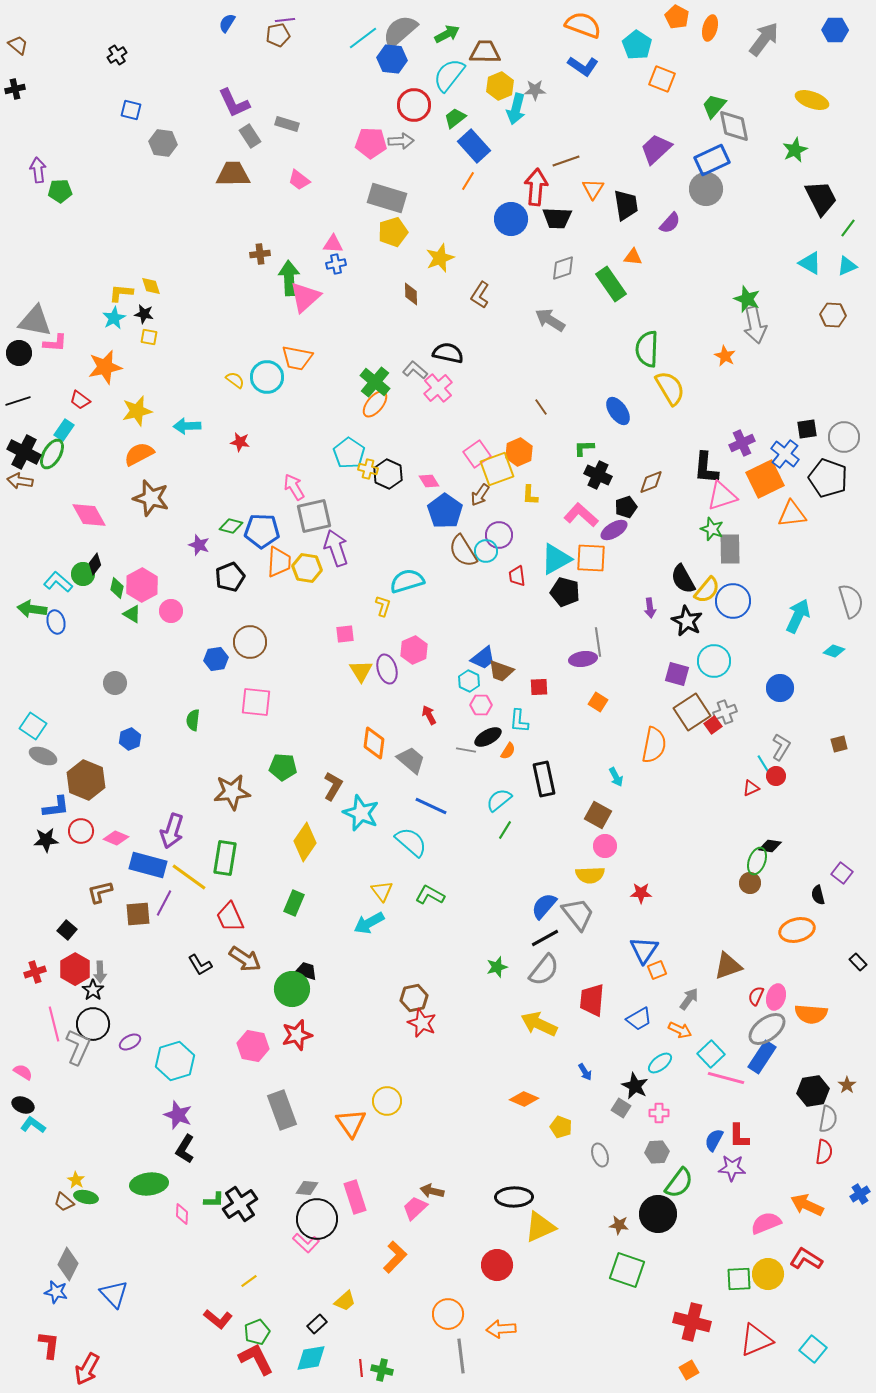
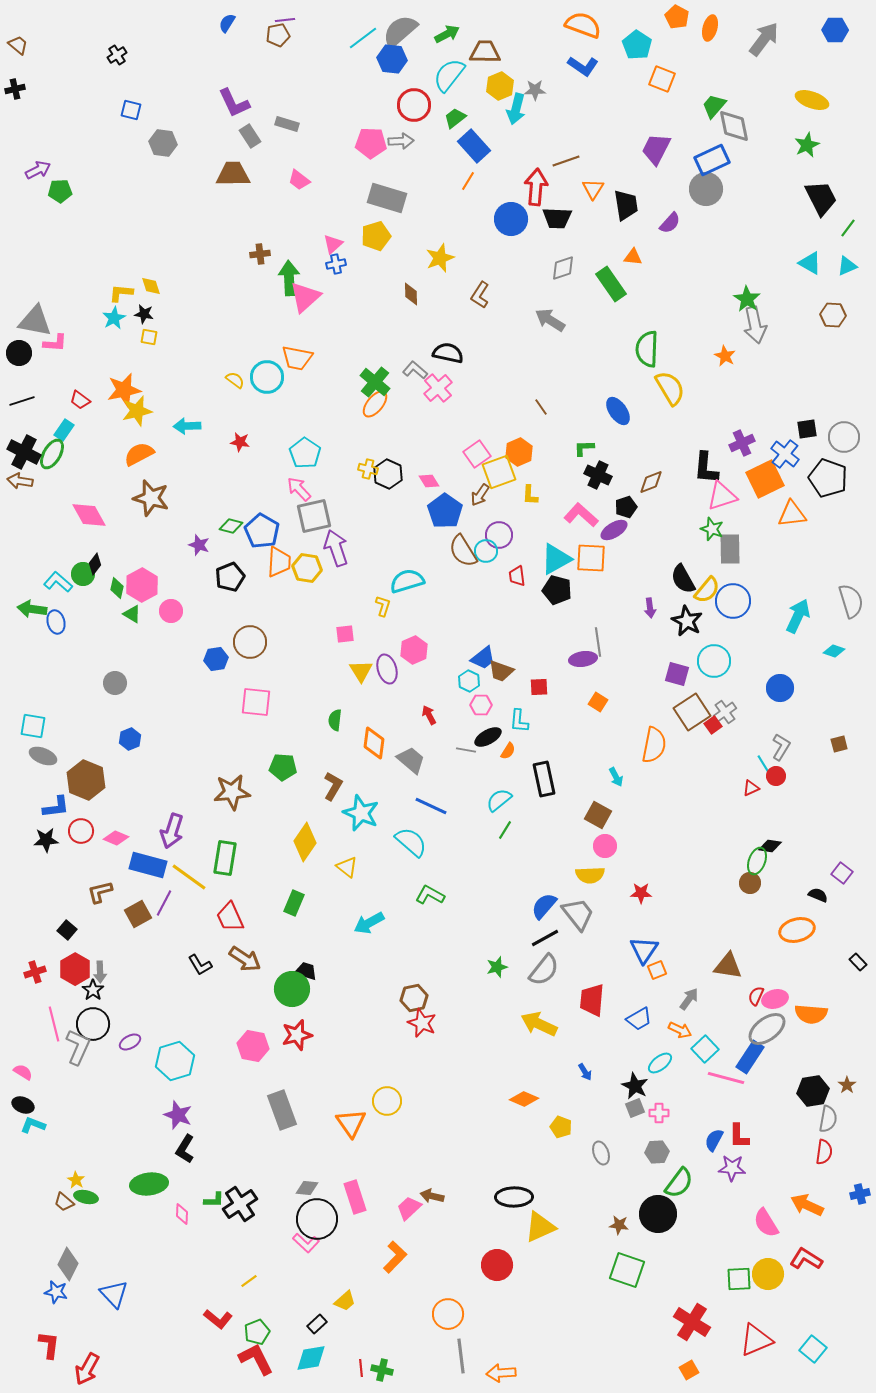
purple trapezoid at (656, 149): rotated 20 degrees counterclockwise
green star at (795, 150): moved 12 px right, 5 px up
purple arrow at (38, 170): rotated 70 degrees clockwise
yellow pentagon at (393, 232): moved 17 px left, 4 px down
pink triangle at (333, 244): rotated 45 degrees counterclockwise
green star at (747, 299): rotated 12 degrees clockwise
orange star at (105, 367): moved 19 px right, 23 px down
black line at (18, 401): moved 4 px right
cyan pentagon at (349, 453): moved 44 px left
yellow square at (497, 469): moved 2 px right, 3 px down
pink arrow at (294, 487): moved 5 px right, 2 px down; rotated 12 degrees counterclockwise
blue pentagon at (262, 531): rotated 28 degrees clockwise
black pentagon at (565, 592): moved 8 px left, 2 px up
gray cross at (725, 712): rotated 15 degrees counterclockwise
green semicircle at (193, 720): moved 142 px right
cyan square at (33, 726): rotated 24 degrees counterclockwise
yellow triangle at (382, 891): moved 35 px left, 24 px up; rotated 15 degrees counterclockwise
black semicircle at (818, 895): rotated 126 degrees clockwise
brown square at (138, 914): rotated 24 degrees counterclockwise
brown triangle at (728, 966): rotated 28 degrees clockwise
pink ellipse at (776, 997): moved 1 px left, 2 px down; rotated 60 degrees clockwise
cyan square at (711, 1054): moved 6 px left, 5 px up
blue rectangle at (762, 1057): moved 12 px left
gray square at (621, 1108): moved 14 px right; rotated 36 degrees clockwise
cyan L-shape at (33, 1125): rotated 15 degrees counterclockwise
gray ellipse at (600, 1155): moved 1 px right, 2 px up
brown arrow at (432, 1191): moved 5 px down
blue cross at (860, 1194): rotated 18 degrees clockwise
pink trapezoid at (415, 1208): moved 6 px left
pink semicircle at (766, 1223): rotated 100 degrees counterclockwise
red cross at (692, 1322): rotated 18 degrees clockwise
orange arrow at (501, 1329): moved 44 px down
